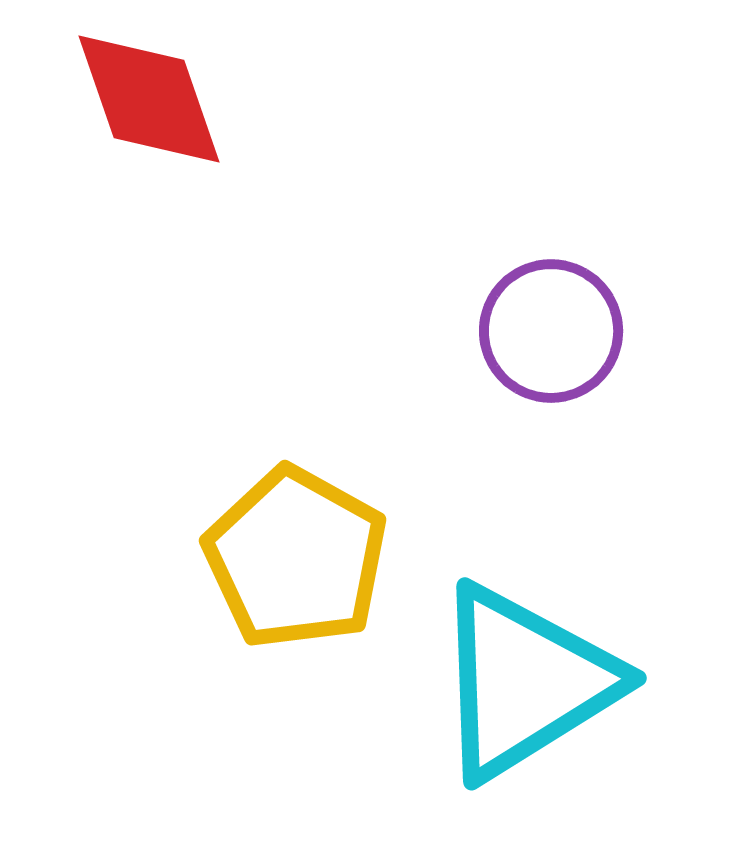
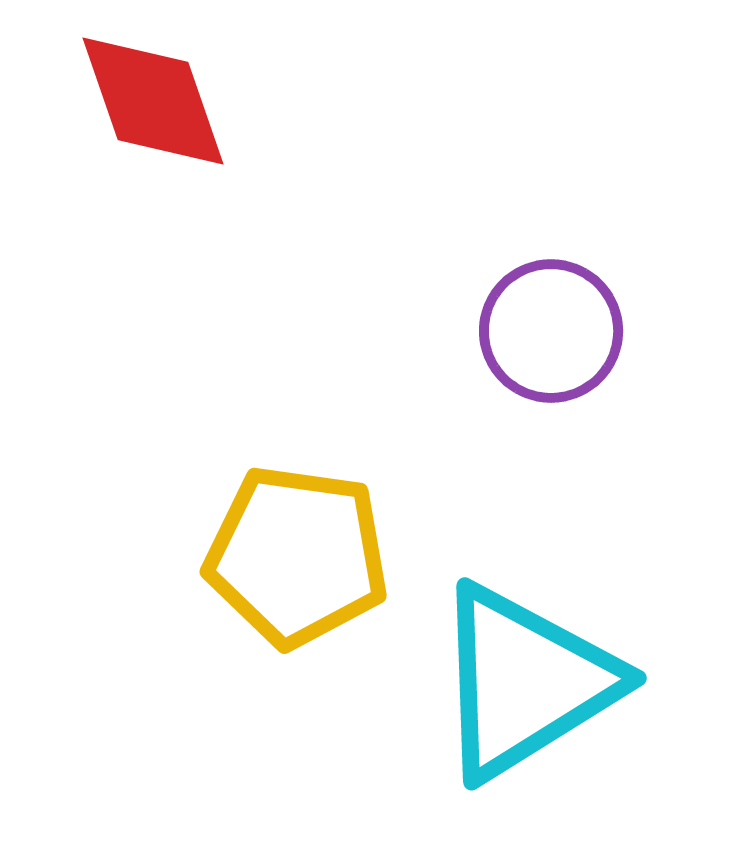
red diamond: moved 4 px right, 2 px down
yellow pentagon: moved 1 px right, 2 px up; rotated 21 degrees counterclockwise
